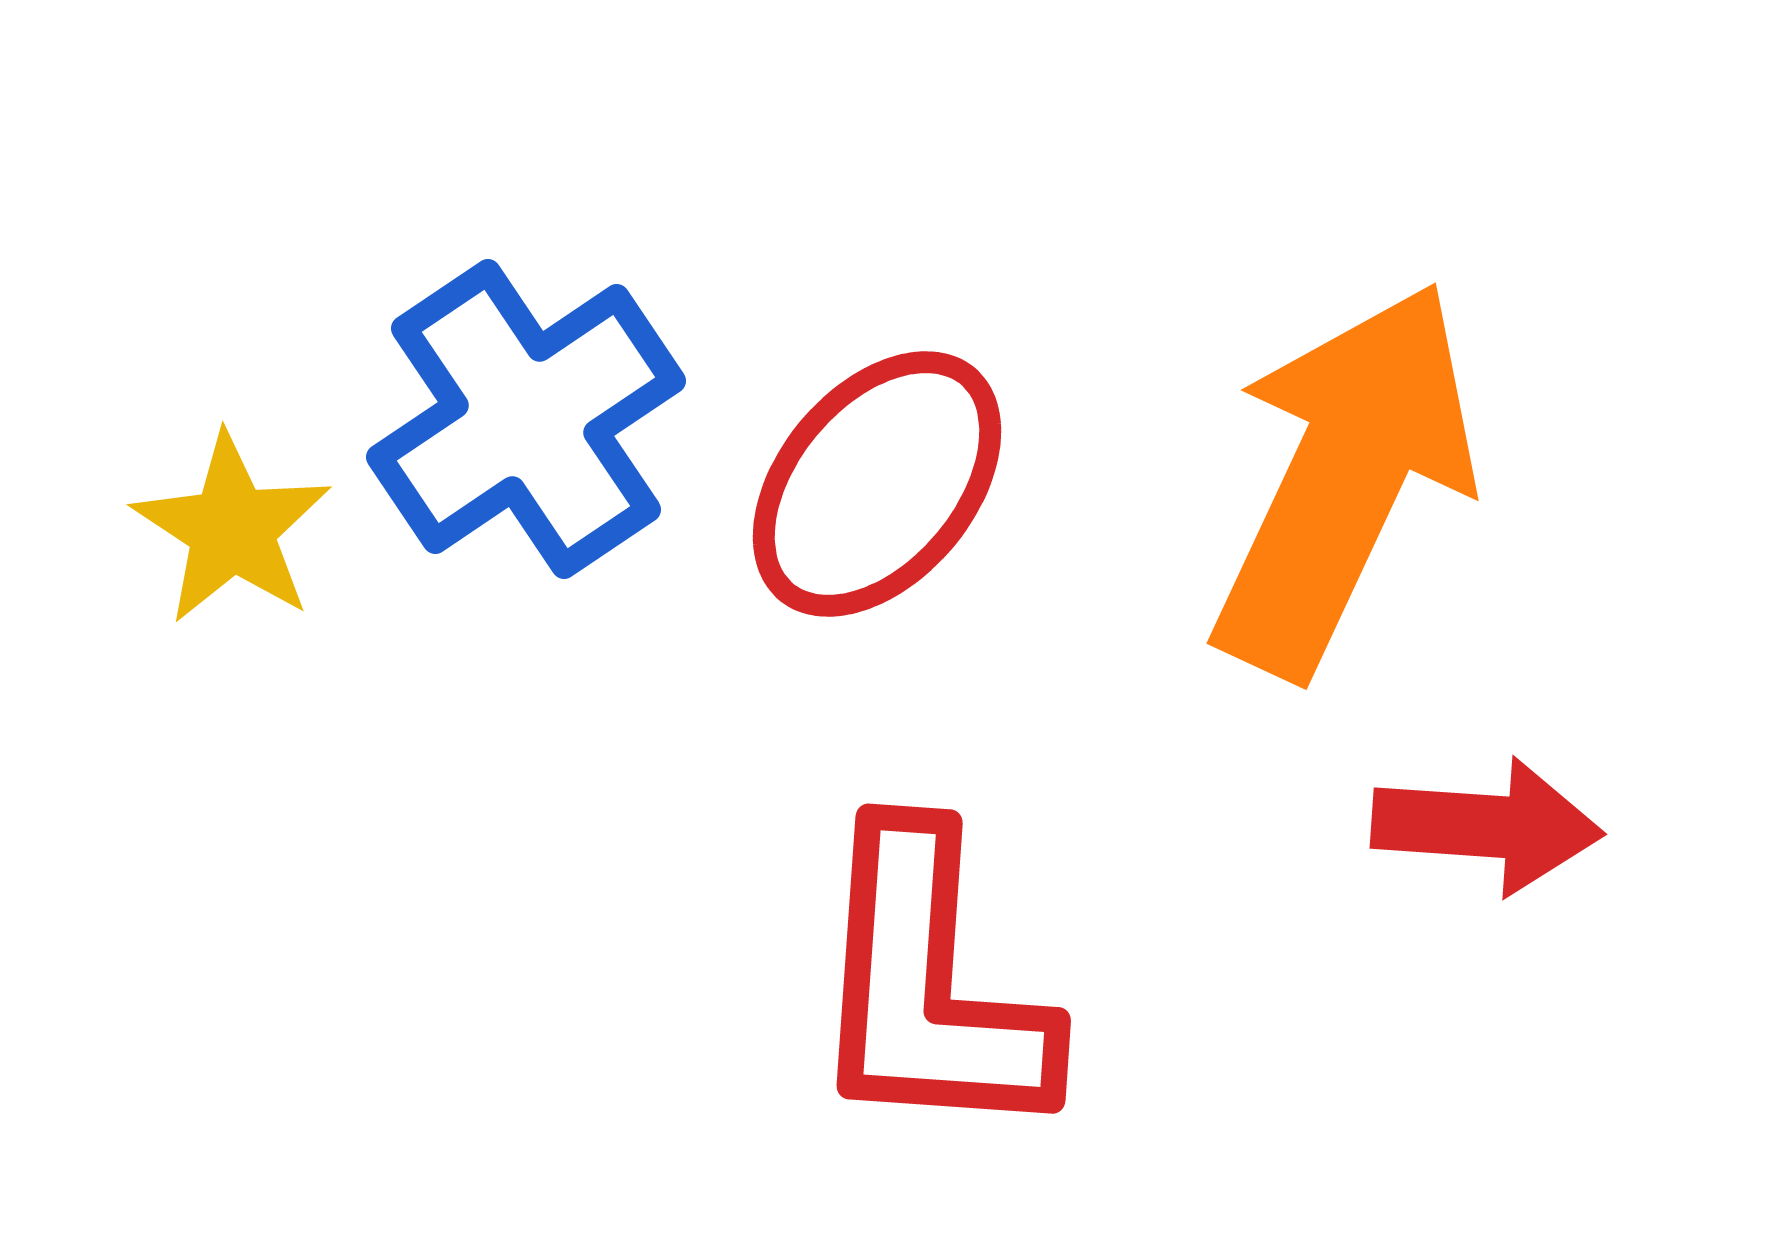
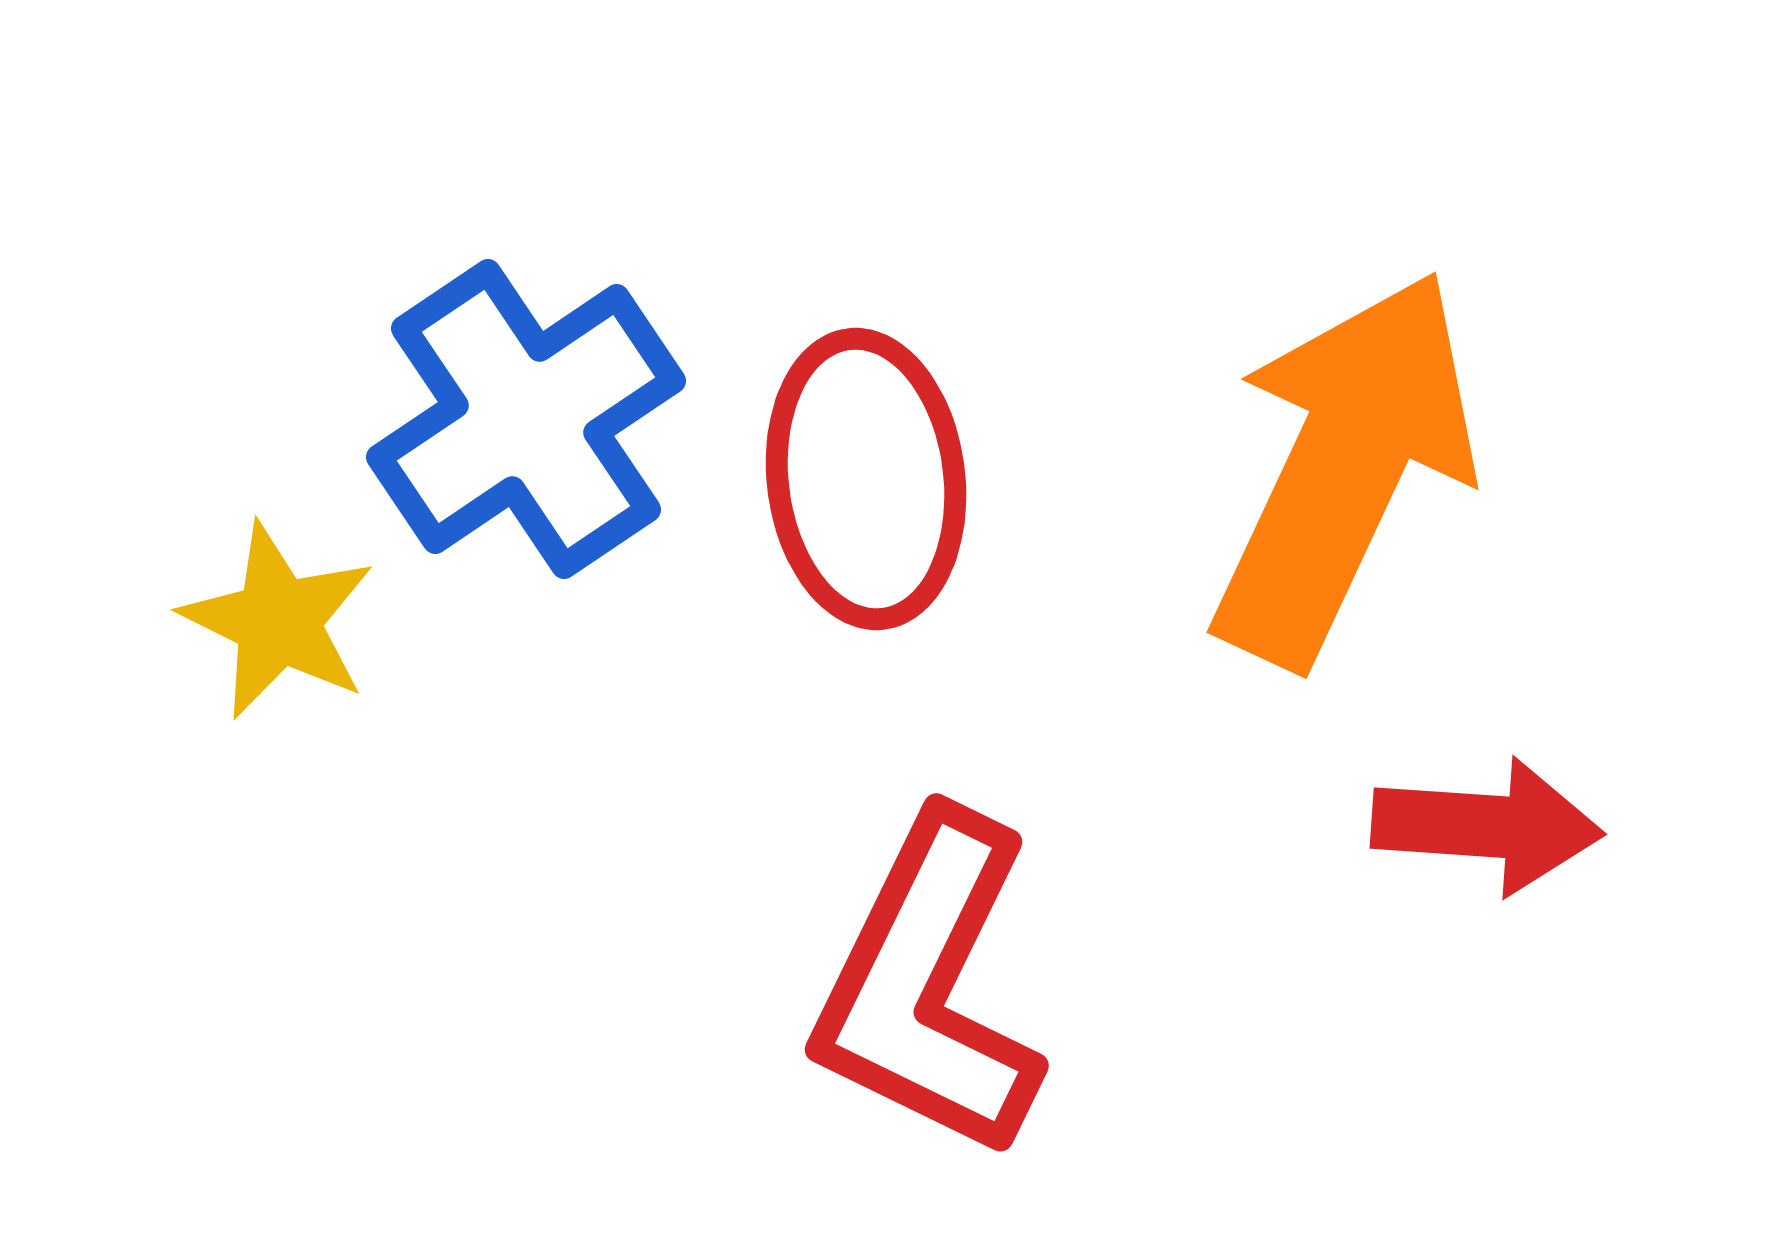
orange arrow: moved 11 px up
red ellipse: moved 11 px left, 5 px up; rotated 47 degrees counterclockwise
yellow star: moved 46 px right, 92 px down; rotated 7 degrees counterclockwise
red L-shape: rotated 22 degrees clockwise
